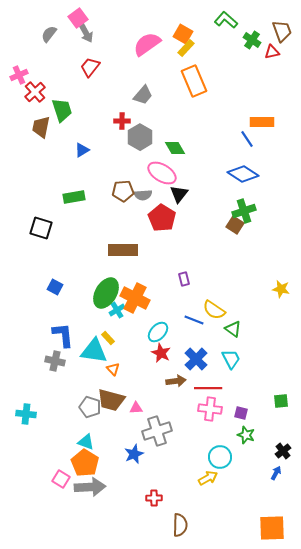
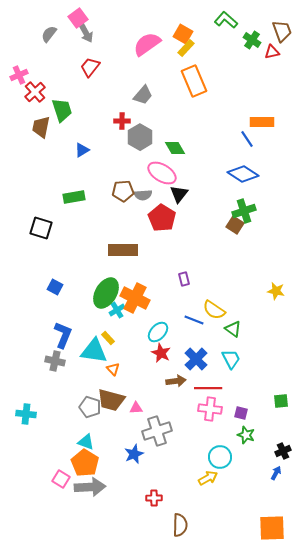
yellow star at (281, 289): moved 5 px left, 2 px down
blue L-shape at (63, 335): rotated 28 degrees clockwise
black cross at (283, 451): rotated 14 degrees clockwise
